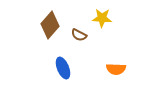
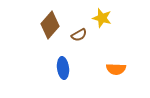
yellow star: rotated 12 degrees clockwise
brown semicircle: rotated 56 degrees counterclockwise
blue ellipse: rotated 15 degrees clockwise
